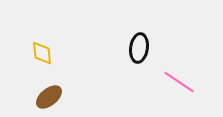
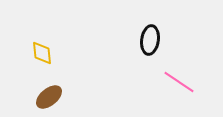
black ellipse: moved 11 px right, 8 px up
